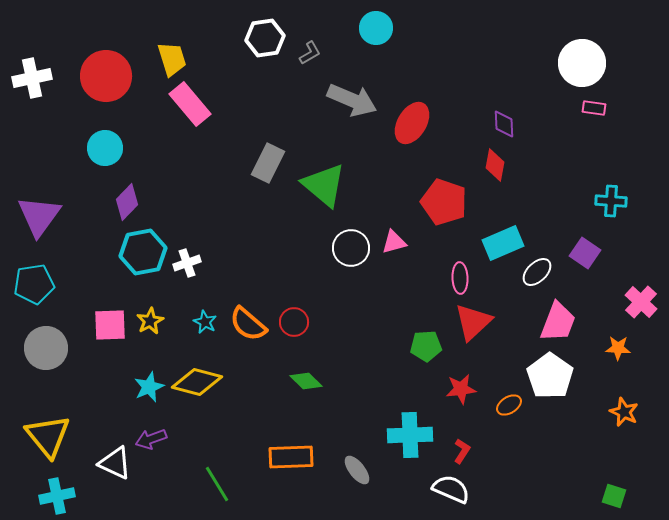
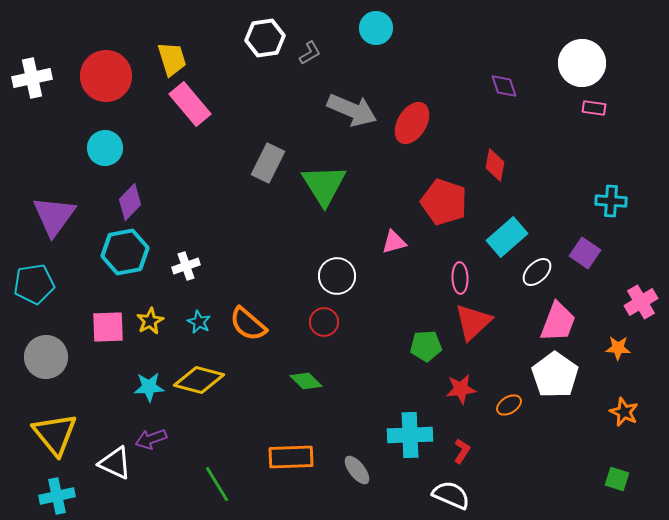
gray arrow at (352, 100): moved 10 px down
purple diamond at (504, 124): moved 38 px up; rotated 16 degrees counterclockwise
green triangle at (324, 185): rotated 18 degrees clockwise
purple diamond at (127, 202): moved 3 px right
purple triangle at (39, 216): moved 15 px right
cyan rectangle at (503, 243): moved 4 px right, 6 px up; rotated 18 degrees counterclockwise
white circle at (351, 248): moved 14 px left, 28 px down
cyan hexagon at (143, 252): moved 18 px left
white cross at (187, 263): moved 1 px left, 3 px down
pink cross at (641, 302): rotated 16 degrees clockwise
cyan star at (205, 322): moved 6 px left
red circle at (294, 322): moved 30 px right
pink square at (110, 325): moved 2 px left, 2 px down
gray circle at (46, 348): moved 9 px down
white pentagon at (550, 376): moved 5 px right, 1 px up
yellow diamond at (197, 382): moved 2 px right, 2 px up
cyan star at (149, 387): rotated 20 degrees clockwise
yellow triangle at (48, 436): moved 7 px right, 2 px up
white semicircle at (451, 489): moved 6 px down
green square at (614, 496): moved 3 px right, 17 px up
